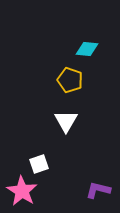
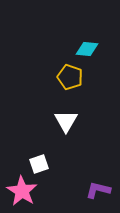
yellow pentagon: moved 3 px up
